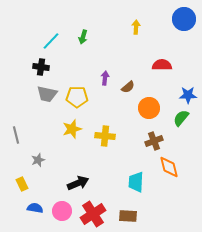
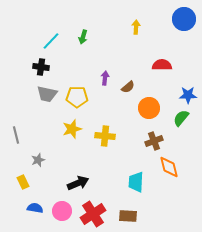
yellow rectangle: moved 1 px right, 2 px up
